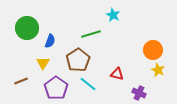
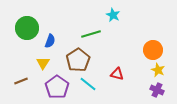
purple pentagon: moved 1 px right, 1 px up
purple cross: moved 18 px right, 3 px up
